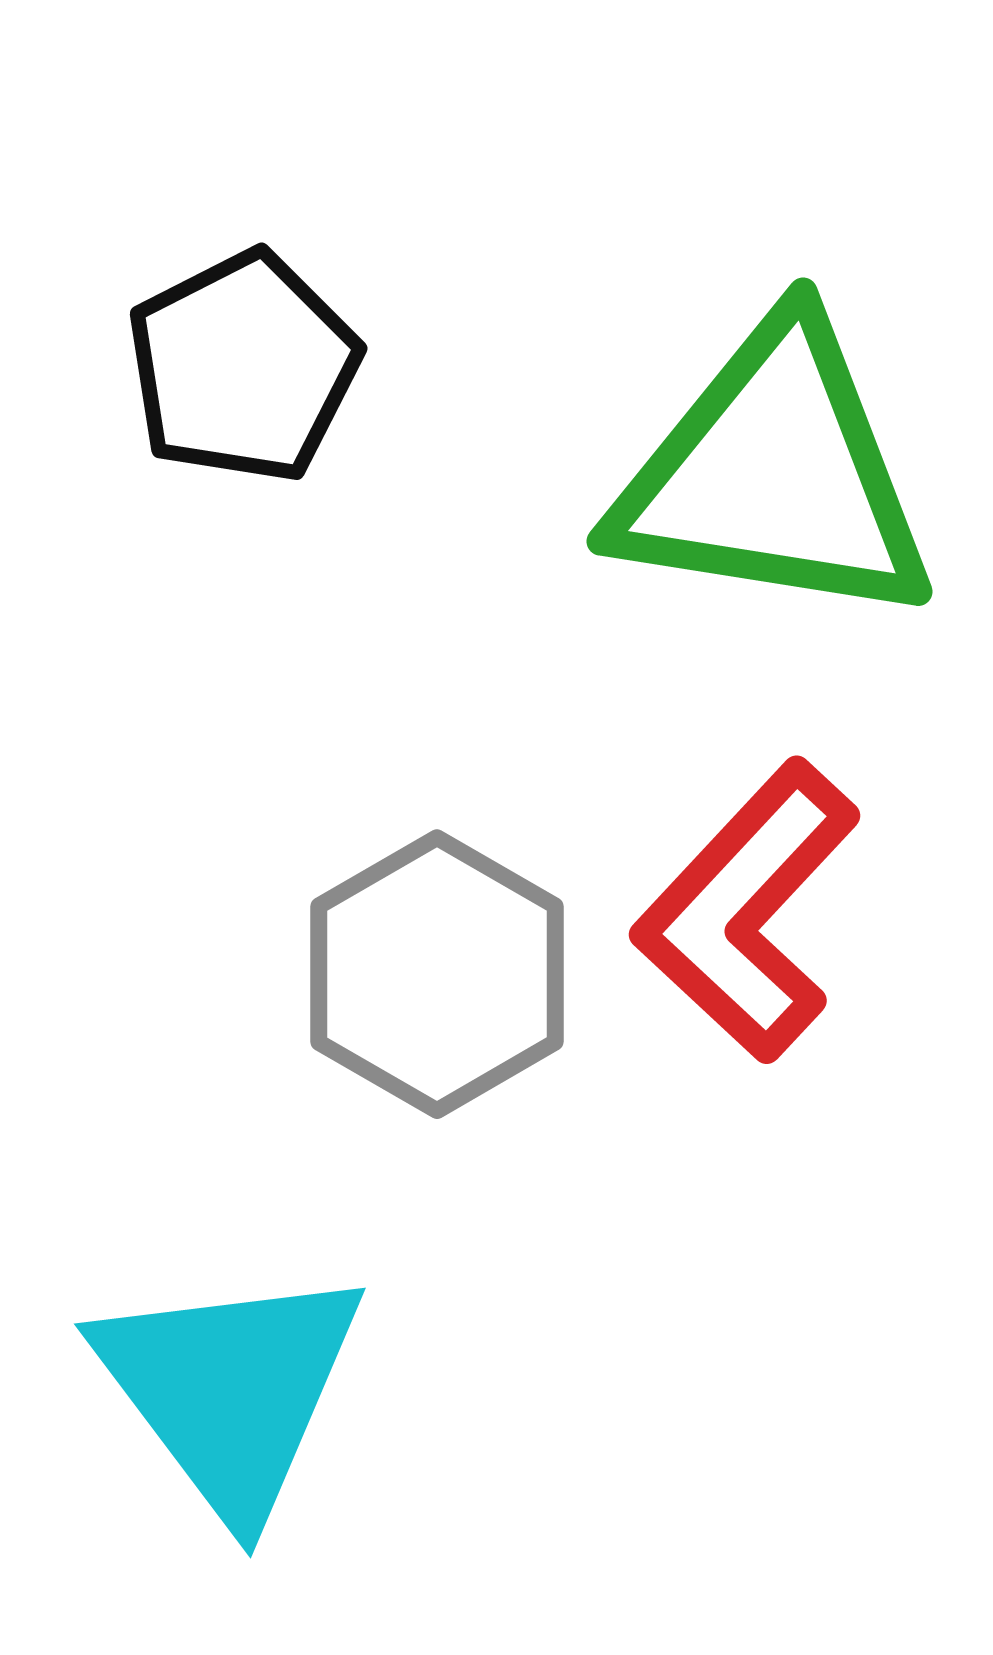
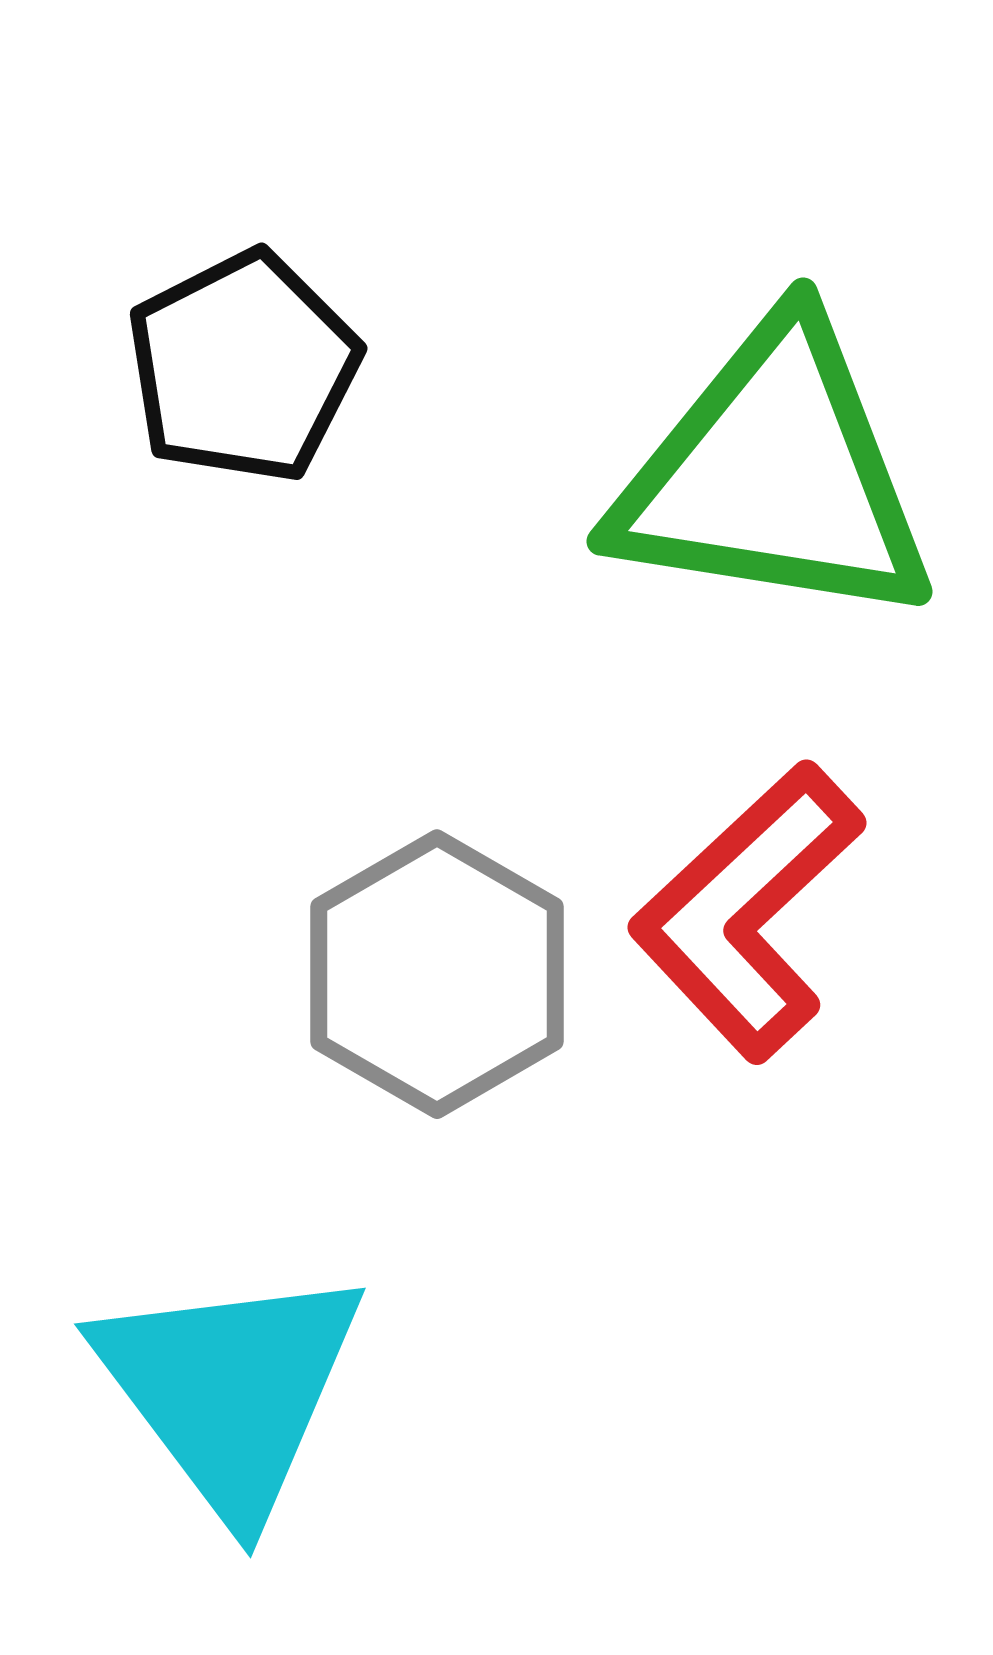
red L-shape: rotated 4 degrees clockwise
